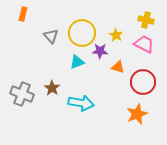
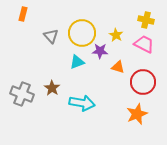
cyan arrow: moved 1 px right
